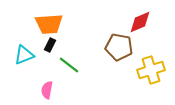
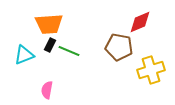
green line: moved 14 px up; rotated 15 degrees counterclockwise
